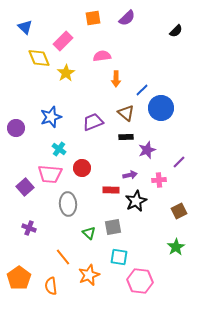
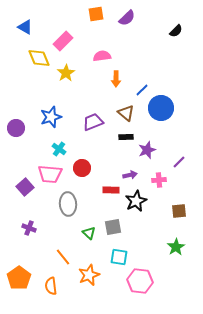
orange square: moved 3 px right, 4 px up
blue triangle: rotated 14 degrees counterclockwise
brown square: rotated 21 degrees clockwise
